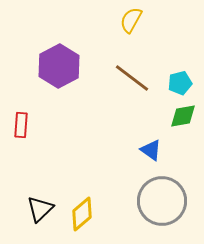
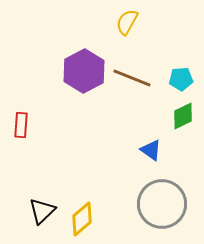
yellow semicircle: moved 4 px left, 2 px down
purple hexagon: moved 25 px right, 5 px down
brown line: rotated 15 degrees counterclockwise
cyan pentagon: moved 1 px right, 4 px up; rotated 10 degrees clockwise
green diamond: rotated 16 degrees counterclockwise
gray circle: moved 3 px down
black triangle: moved 2 px right, 2 px down
yellow diamond: moved 5 px down
